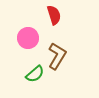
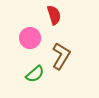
pink circle: moved 2 px right
brown L-shape: moved 4 px right
